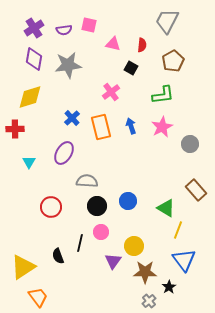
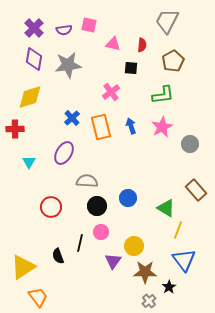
purple cross: rotated 12 degrees counterclockwise
black square: rotated 24 degrees counterclockwise
blue circle: moved 3 px up
